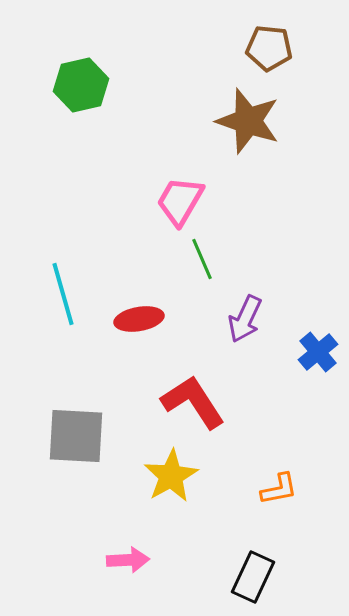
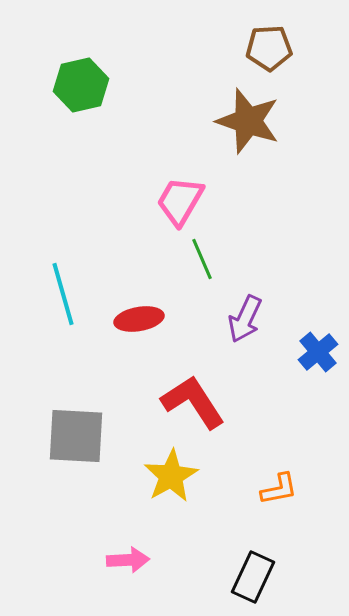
brown pentagon: rotated 9 degrees counterclockwise
